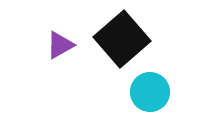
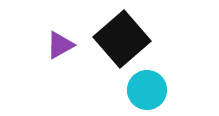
cyan circle: moved 3 px left, 2 px up
